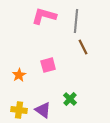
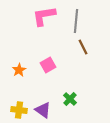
pink L-shape: rotated 25 degrees counterclockwise
pink square: rotated 14 degrees counterclockwise
orange star: moved 5 px up
